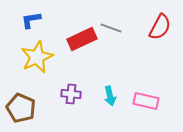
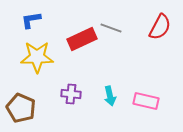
yellow star: rotated 24 degrees clockwise
